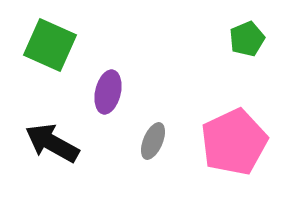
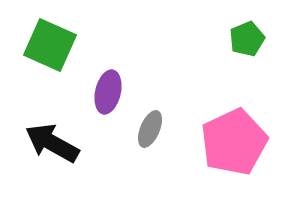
gray ellipse: moved 3 px left, 12 px up
